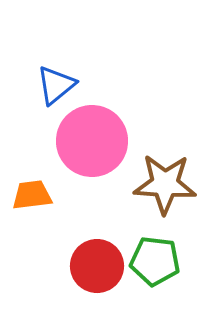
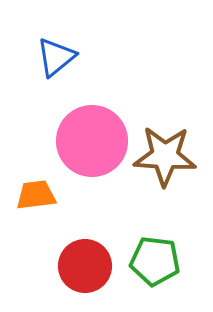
blue triangle: moved 28 px up
brown star: moved 28 px up
orange trapezoid: moved 4 px right
red circle: moved 12 px left
